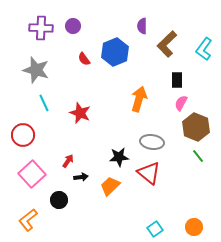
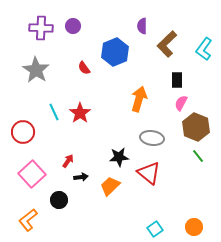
red semicircle: moved 9 px down
gray star: rotated 16 degrees clockwise
cyan line: moved 10 px right, 9 px down
red star: rotated 15 degrees clockwise
red circle: moved 3 px up
gray ellipse: moved 4 px up
